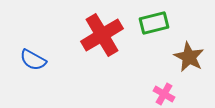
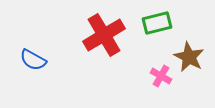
green rectangle: moved 3 px right
red cross: moved 2 px right
pink cross: moved 3 px left, 18 px up
